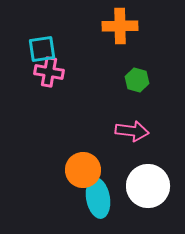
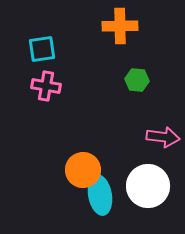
pink cross: moved 3 px left, 14 px down
green hexagon: rotated 10 degrees counterclockwise
pink arrow: moved 31 px right, 6 px down
cyan ellipse: moved 2 px right, 3 px up
